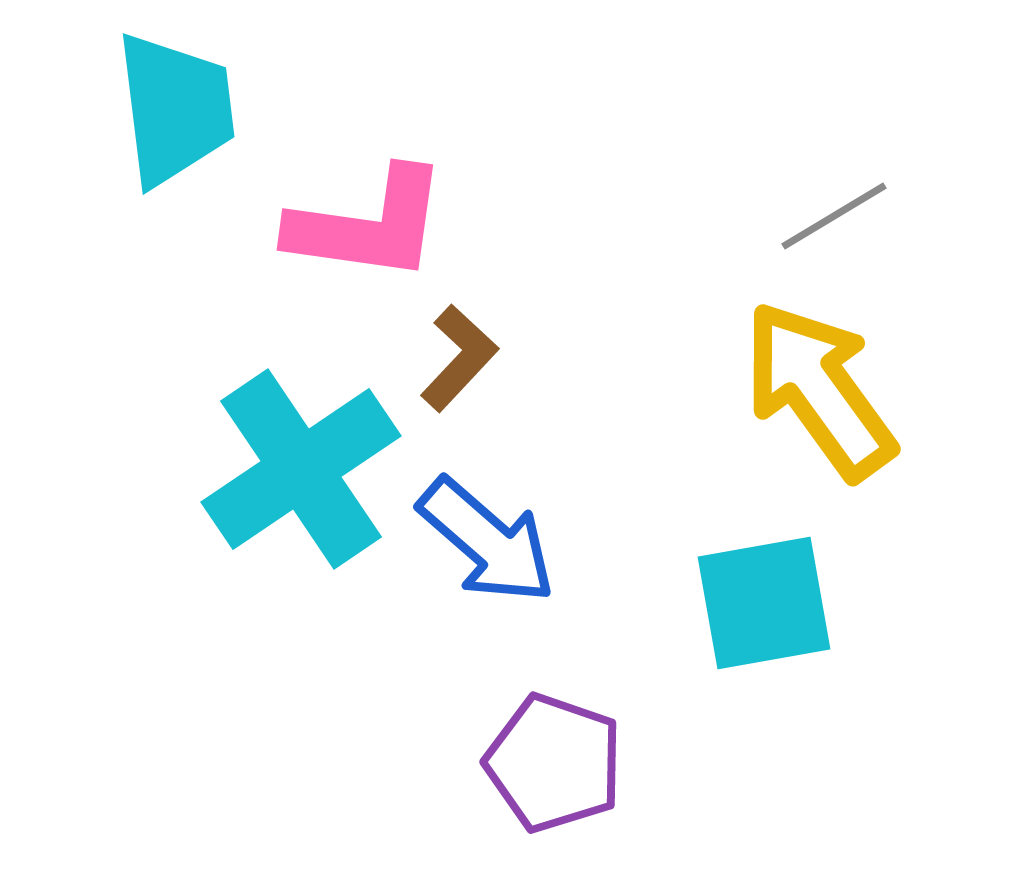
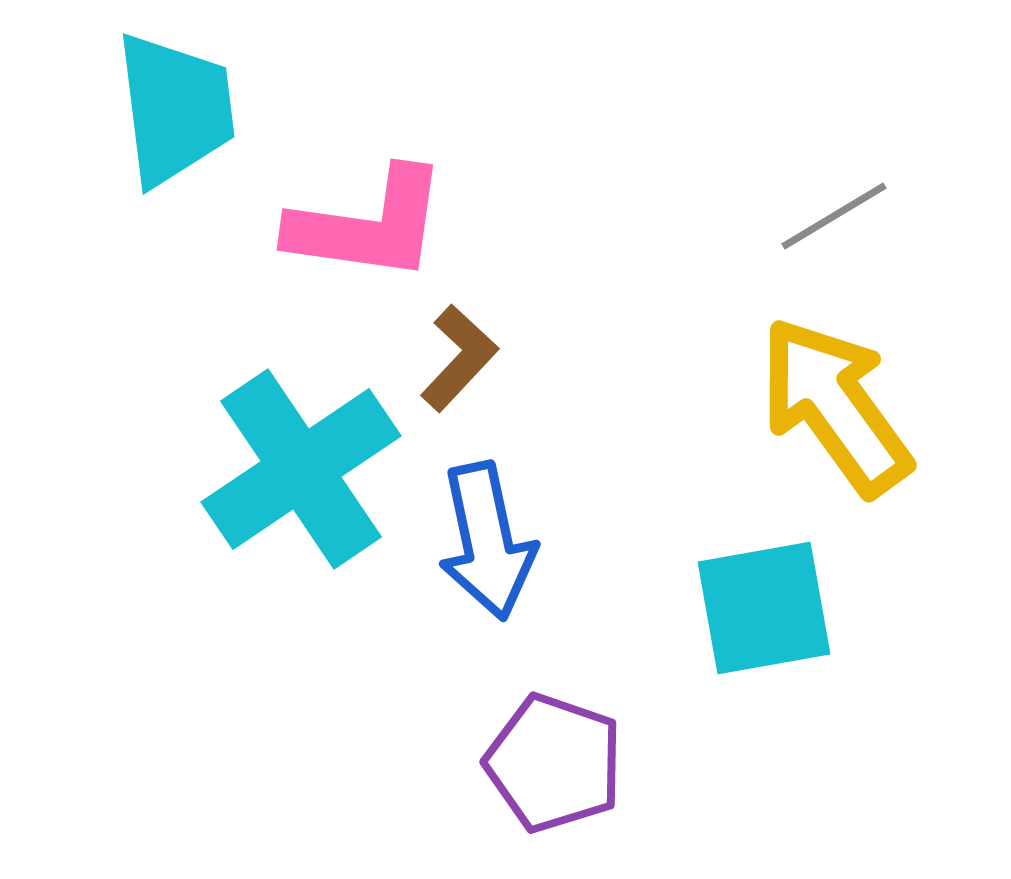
yellow arrow: moved 16 px right, 16 px down
blue arrow: rotated 37 degrees clockwise
cyan square: moved 5 px down
